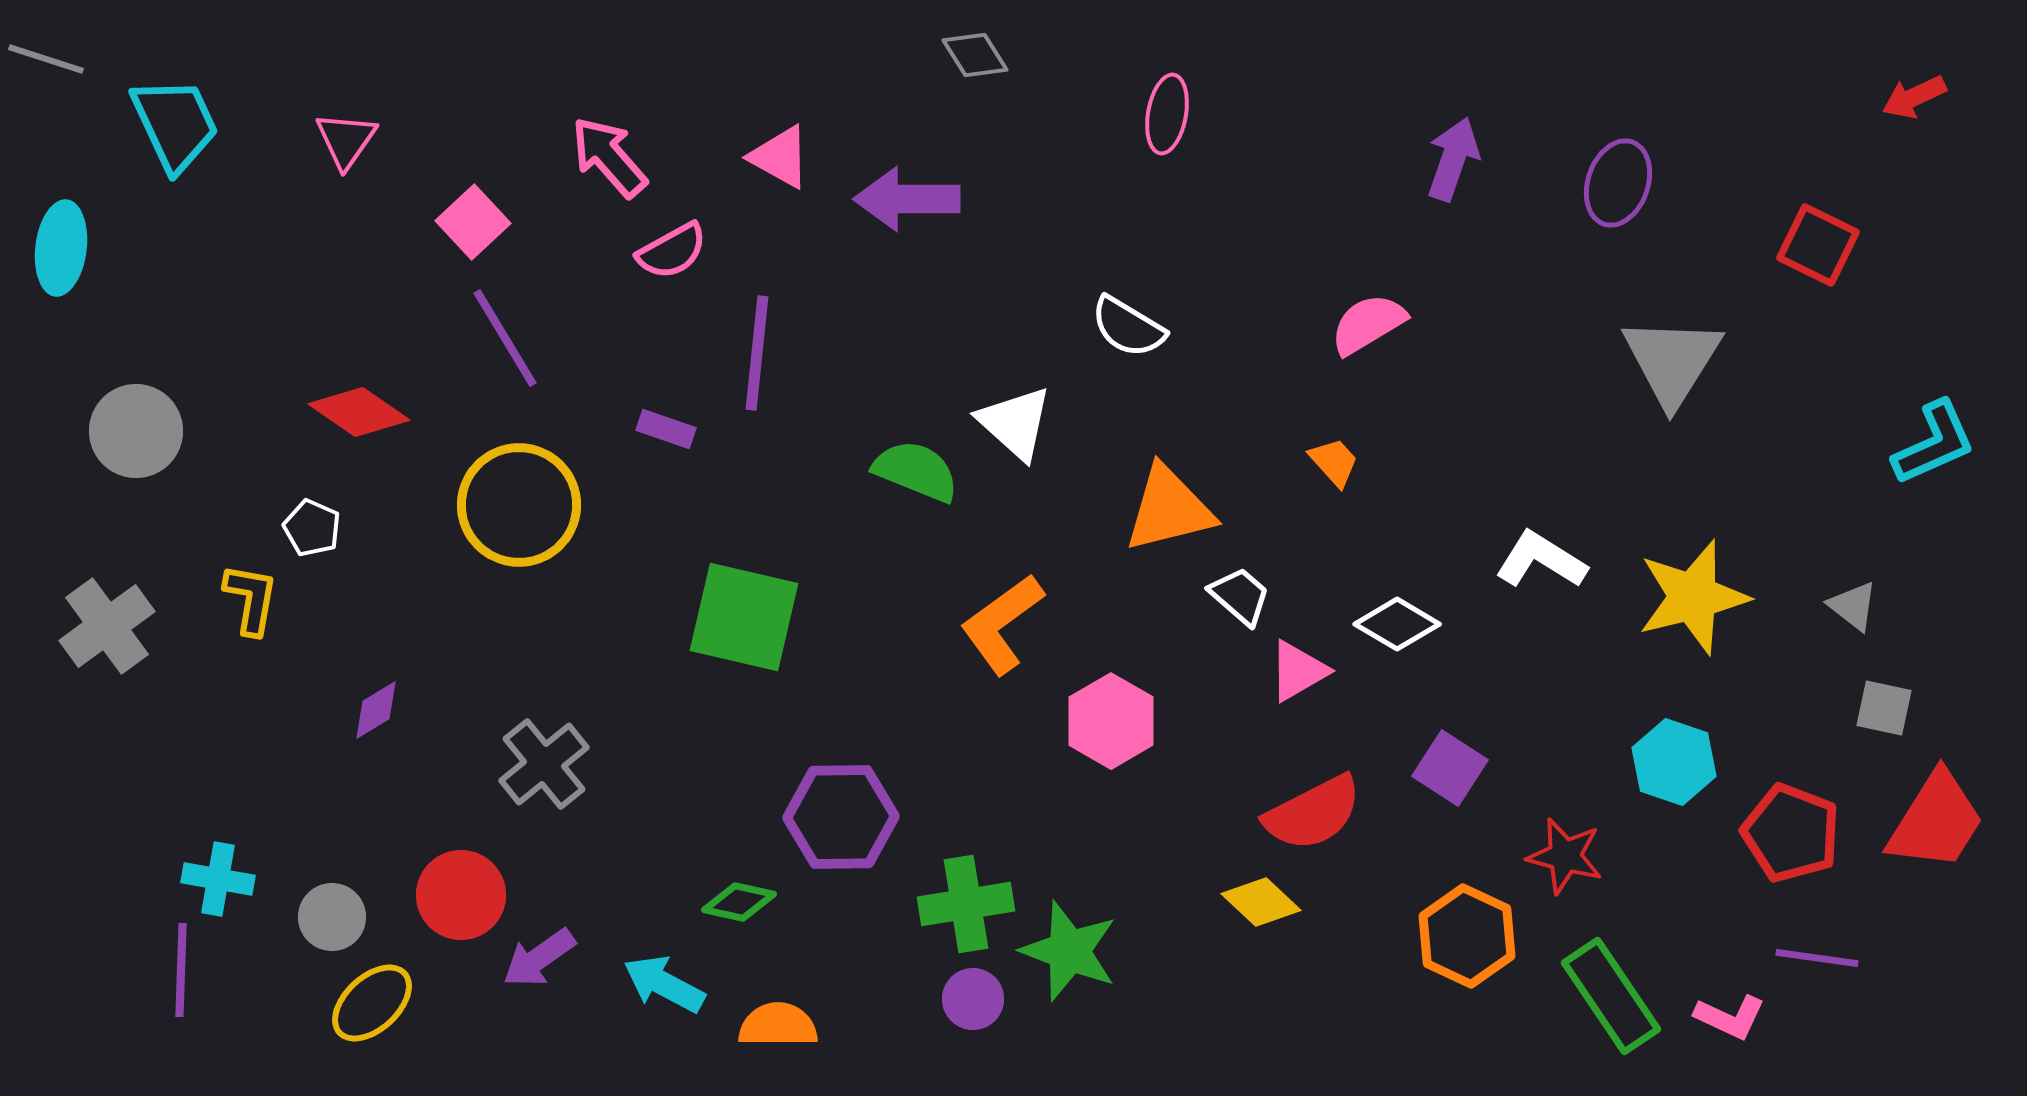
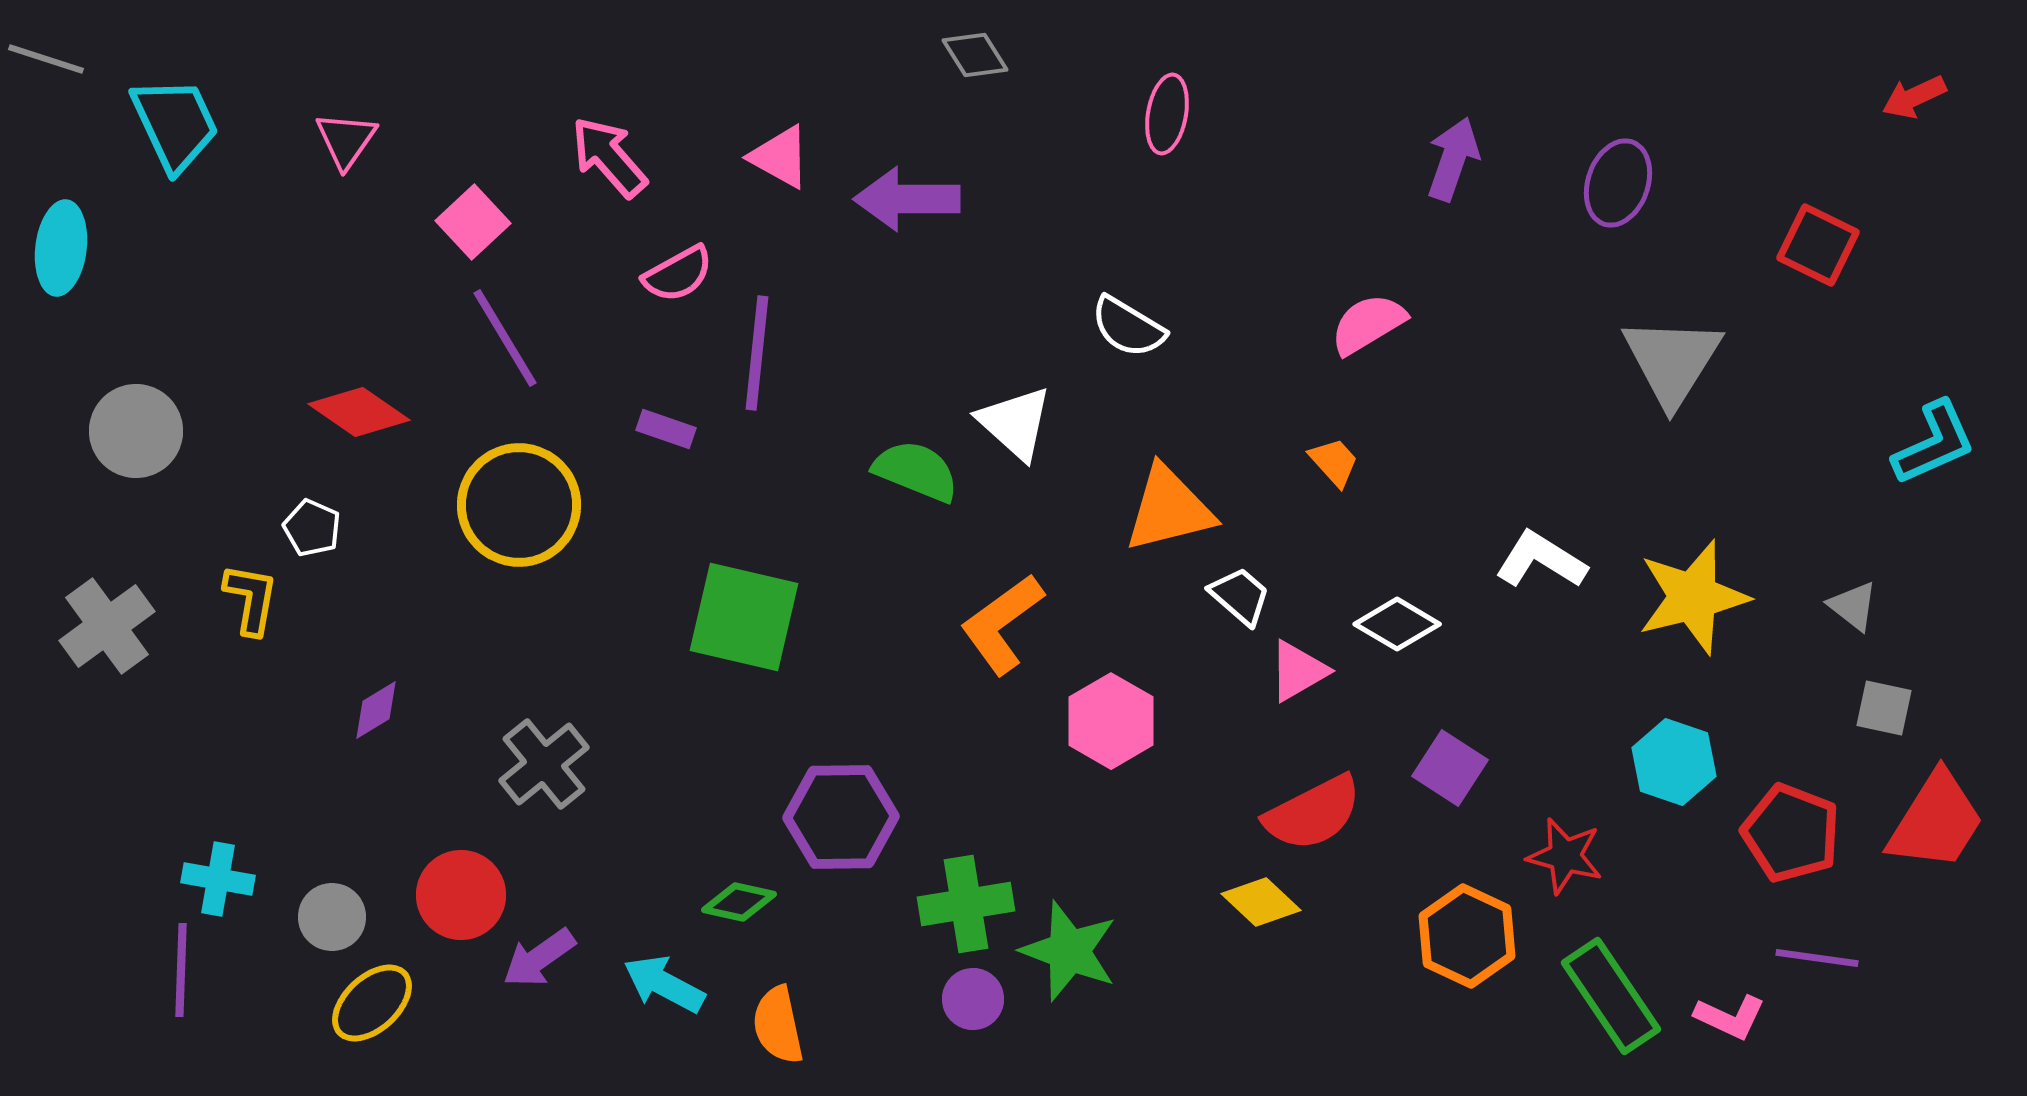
pink semicircle at (672, 251): moved 6 px right, 23 px down
orange semicircle at (778, 1025): rotated 102 degrees counterclockwise
